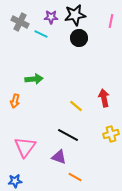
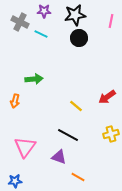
purple star: moved 7 px left, 6 px up
red arrow: moved 3 px right, 1 px up; rotated 114 degrees counterclockwise
orange line: moved 3 px right
